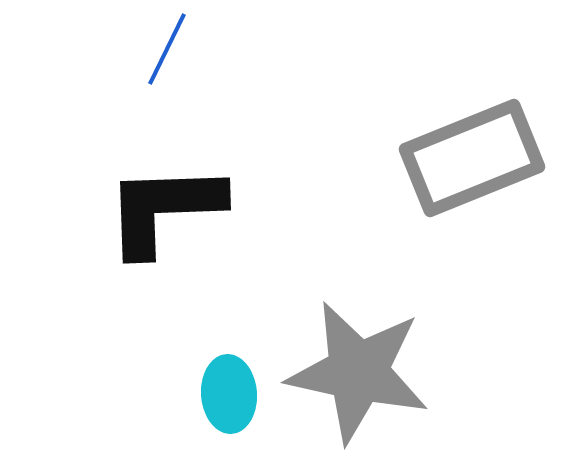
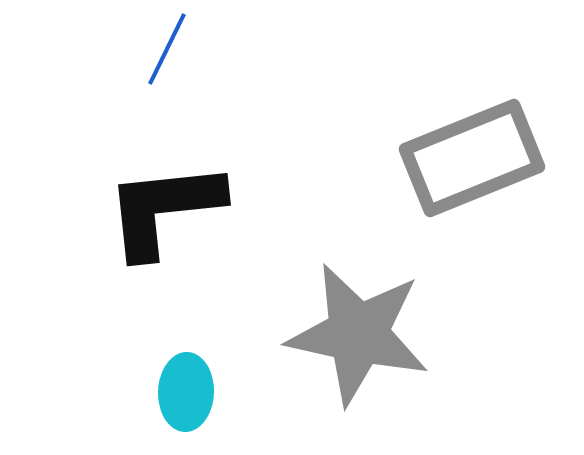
black L-shape: rotated 4 degrees counterclockwise
gray star: moved 38 px up
cyan ellipse: moved 43 px left, 2 px up; rotated 6 degrees clockwise
